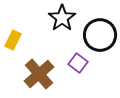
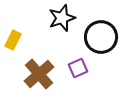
black star: rotated 16 degrees clockwise
black circle: moved 1 px right, 2 px down
purple square: moved 5 px down; rotated 30 degrees clockwise
